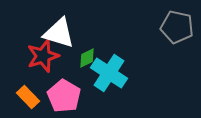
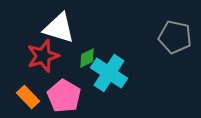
gray pentagon: moved 2 px left, 10 px down
white triangle: moved 5 px up
